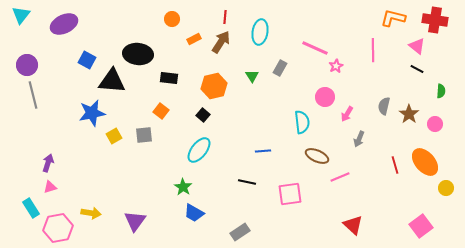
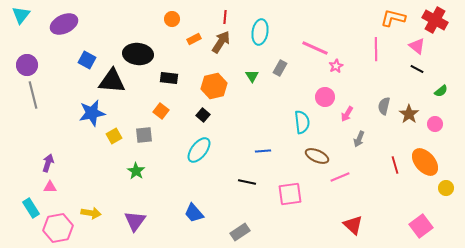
red cross at (435, 20): rotated 20 degrees clockwise
pink line at (373, 50): moved 3 px right, 1 px up
green semicircle at (441, 91): rotated 48 degrees clockwise
pink triangle at (50, 187): rotated 16 degrees clockwise
green star at (183, 187): moved 47 px left, 16 px up
blue trapezoid at (194, 213): rotated 20 degrees clockwise
